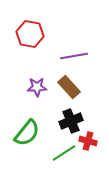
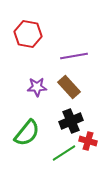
red hexagon: moved 2 px left
